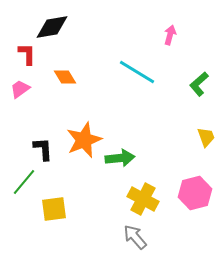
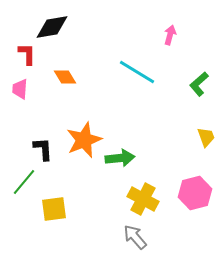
pink trapezoid: rotated 50 degrees counterclockwise
